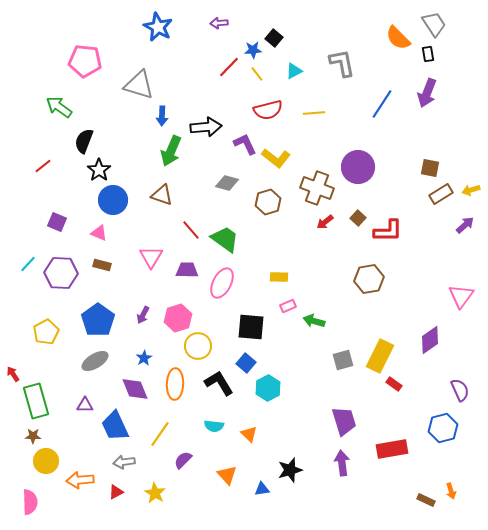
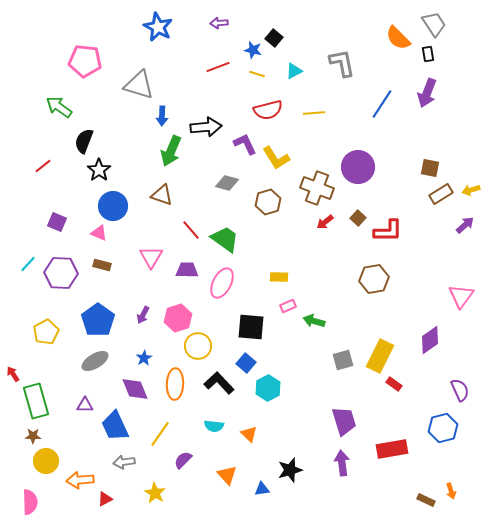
blue star at (253, 50): rotated 18 degrees clockwise
red line at (229, 67): moved 11 px left; rotated 25 degrees clockwise
yellow line at (257, 74): rotated 35 degrees counterclockwise
yellow L-shape at (276, 158): rotated 20 degrees clockwise
blue circle at (113, 200): moved 6 px down
brown hexagon at (369, 279): moved 5 px right
black L-shape at (219, 383): rotated 12 degrees counterclockwise
red triangle at (116, 492): moved 11 px left, 7 px down
